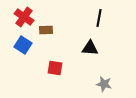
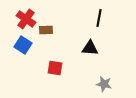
red cross: moved 2 px right, 2 px down
